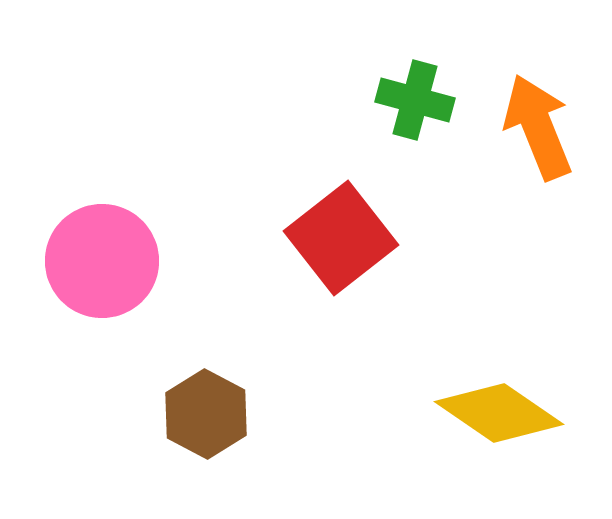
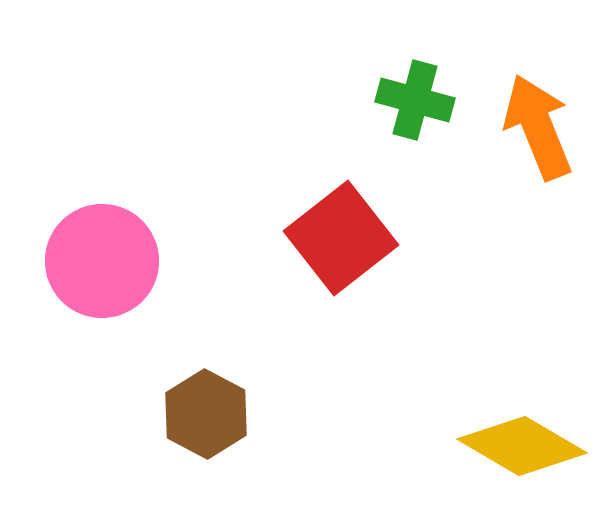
yellow diamond: moved 23 px right, 33 px down; rotated 4 degrees counterclockwise
